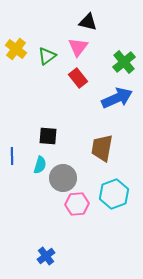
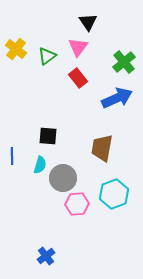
black triangle: rotated 42 degrees clockwise
